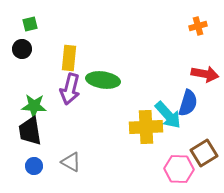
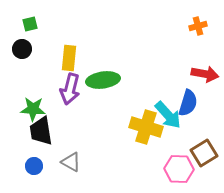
green ellipse: rotated 16 degrees counterclockwise
green star: moved 1 px left, 3 px down
yellow cross: rotated 20 degrees clockwise
black trapezoid: moved 11 px right
